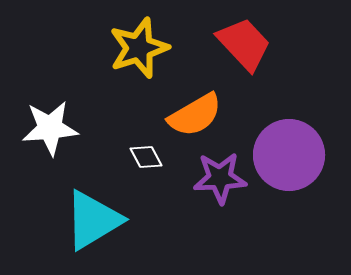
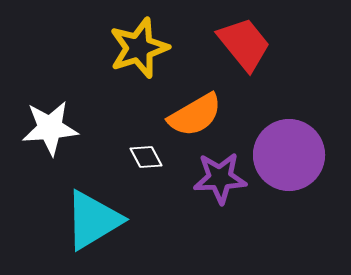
red trapezoid: rotated 4 degrees clockwise
